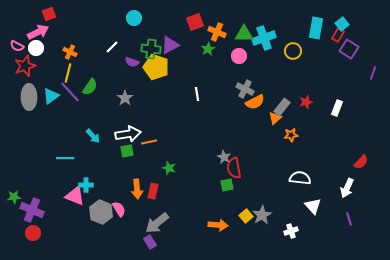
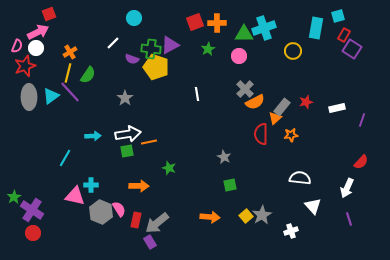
cyan square at (342, 24): moved 4 px left, 8 px up; rotated 24 degrees clockwise
orange cross at (217, 32): moved 9 px up; rotated 24 degrees counterclockwise
red rectangle at (338, 35): moved 6 px right
cyan cross at (264, 38): moved 10 px up
pink semicircle at (17, 46): rotated 96 degrees counterclockwise
white line at (112, 47): moved 1 px right, 4 px up
purple square at (349, 49): moved 3 px right
orange cross at (70, 52): rotated 32 degrees clockwise
purple semicircle at (132, 62): moved 3 px up
purple line at (373, 73): moved 11 px left, 47 px down
green semicircle at (90, 87): moved 2 px left, 12 px up
gray cross at (245, 89): rotated 18 degrees clockwise
white rectangle at (337, 108): rotated 56 degrees clockwise
cyan arrow at (93, 136): rotated 49 degrees counterclockwise
cyan line at (65, 158): rotated 60 degrees counterclockwise
red semicircle at (234, 168): moved 27 px right, 34 px up; rotated 10 degrees clockwise
cyan cross at (86, 185): moved 5 px right
green square at (227, 185): moved 3 px right
orange arrow at (137, 189): moved 2 px right, 3 px up; rotated 84 degrees counterclockwise
red rectangle at (153, 191): moved 17 px left, 29 px down
pink triangle at (75, 196): rotated 10 degrees counterclockwise
green star at (14, 197): rotated 24 degrees counterclockwise
purple cross at (32, 210): rotated 10 degrees clockwise
orange arrow at (218, 225): moved 8 px left, 8 px up
